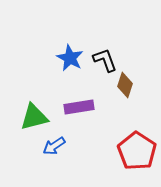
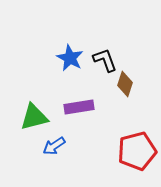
brown diamond: moved 1 px up
red pentagon: rotated 24 degrees clockwise
